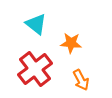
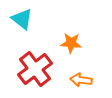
cyan triangle: moved 14 px left, 5 px up
orange arrow: rotated 125 degrees clockwise
